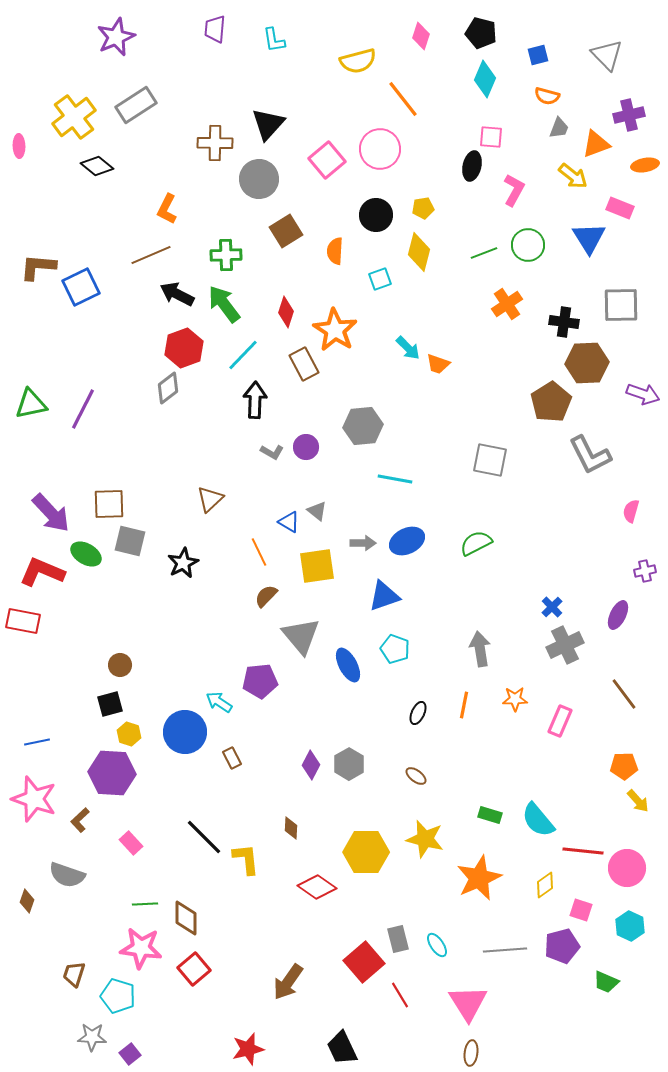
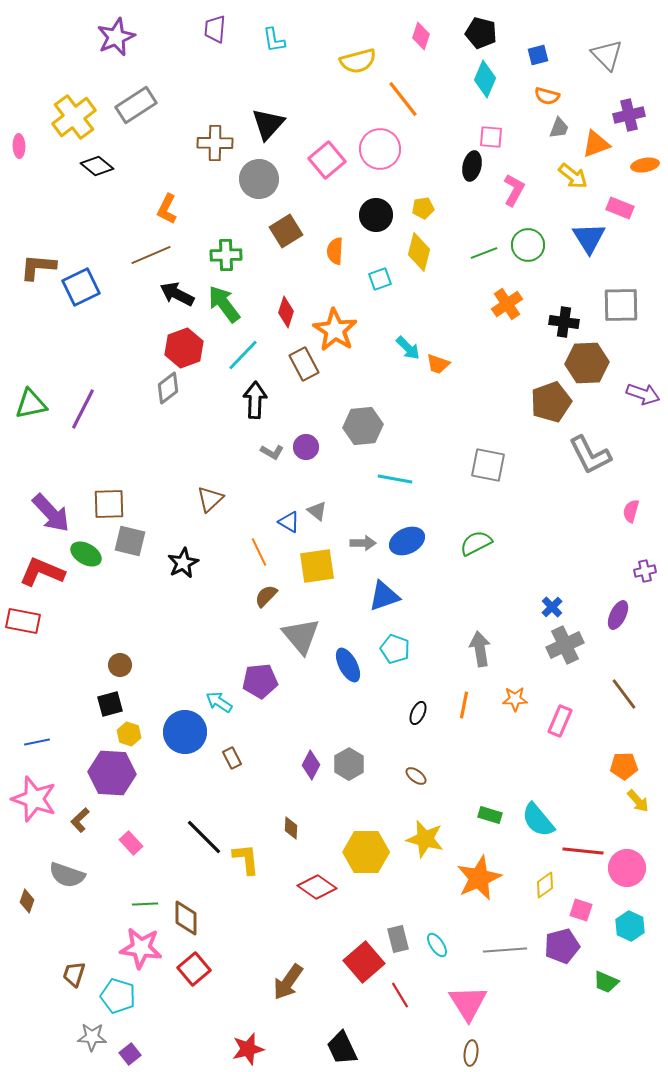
brown pentagon at (551, 402): rotated 12 degrees clockwise
gray square at (490, 460): moved 2 px left, 5 px down
